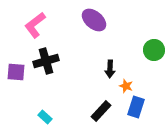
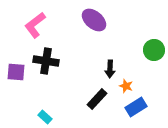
black cross: rotated 25 degrees clockwise
blue rectangle: rotated 40 degrees clockwise
black rectangle: moved 4 px left, 12 px up
